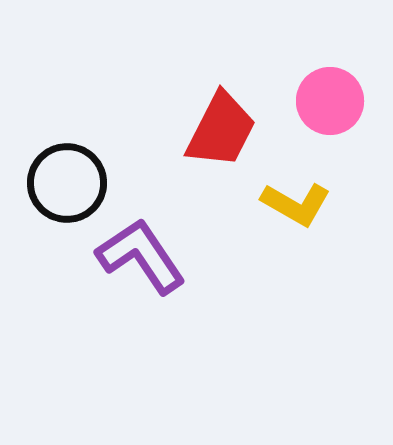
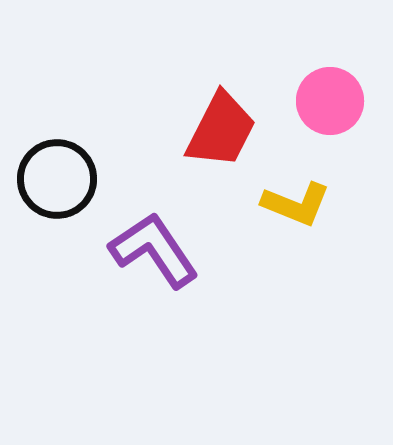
black circle: moved 10 px left, 4 px up
yellow L-shape: rotated 8 degrees counterclockwise
purple L-shape: moved 13 px right, 6 px up
